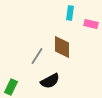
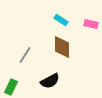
cyan rectangle: moved 9 px left, 7 px down; rotated 64 degrees counterclockwise
gray line: moved 12 px left, 1 px up
